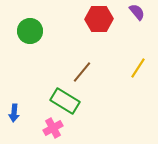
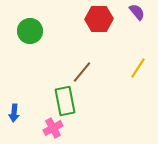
green rectangle: rotated 48 degrees clockwise
